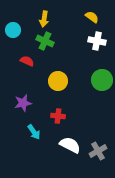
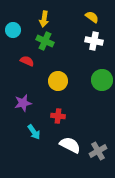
white cross: moved 3 px left
